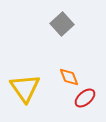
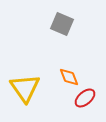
gray square: rotated 25 degrees counterclockwise
